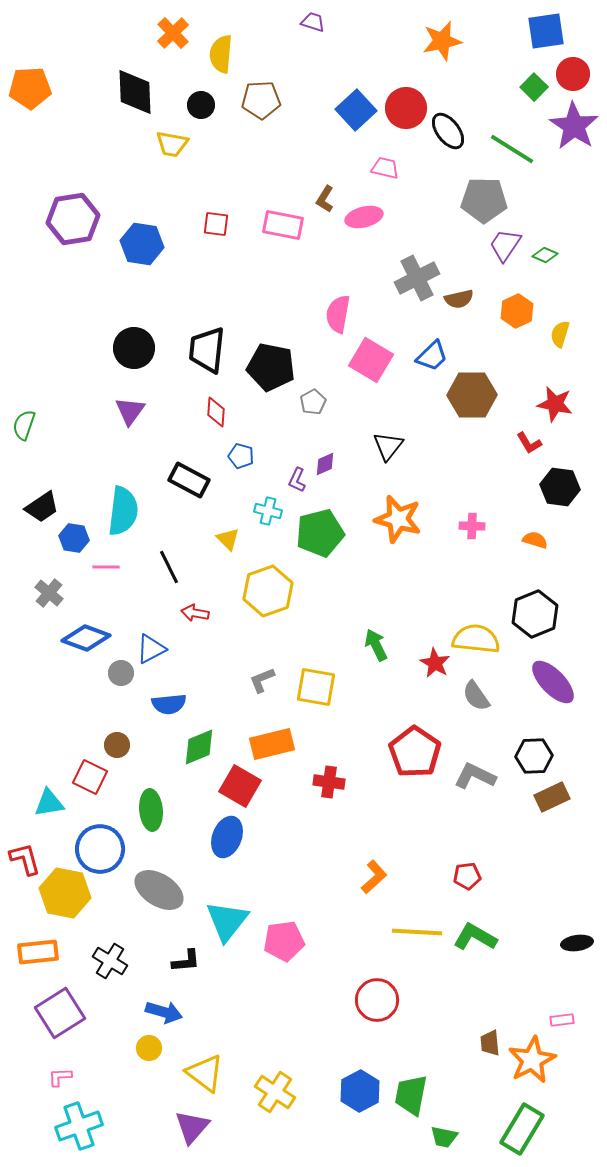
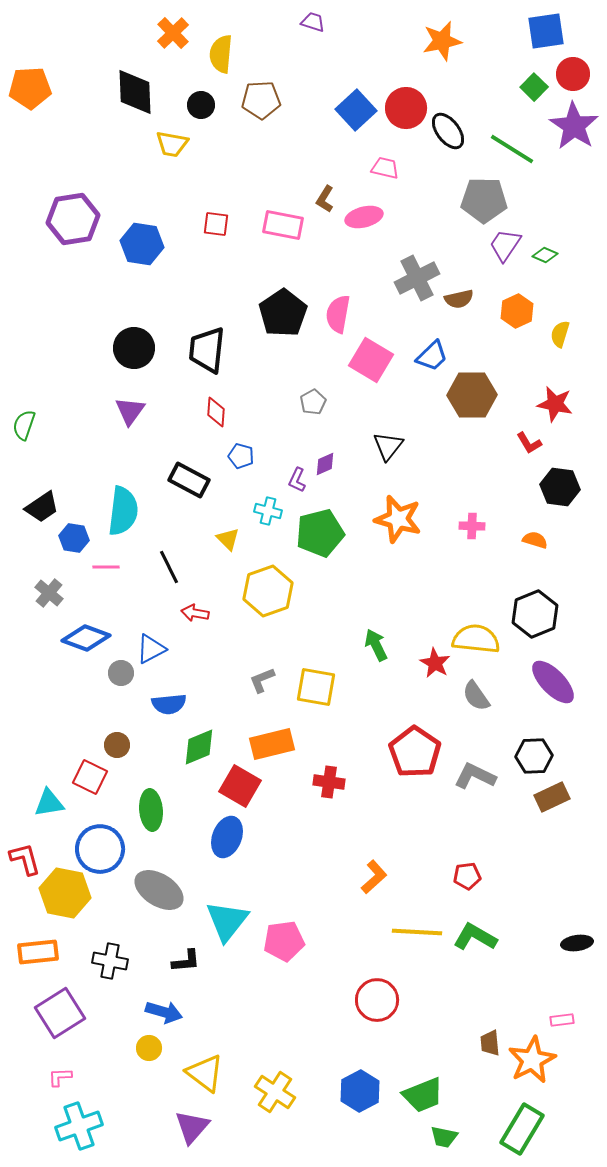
black pentagon at (271, 367): moved 12 px right, 54 px up; rotated 27 degrees clockwise
black cross at (110, 961): rotated 20 degrees counterclockwise
green trapezoid at (411, 1095): moved 12 px right; rotated 123 degrees counterclockwise
